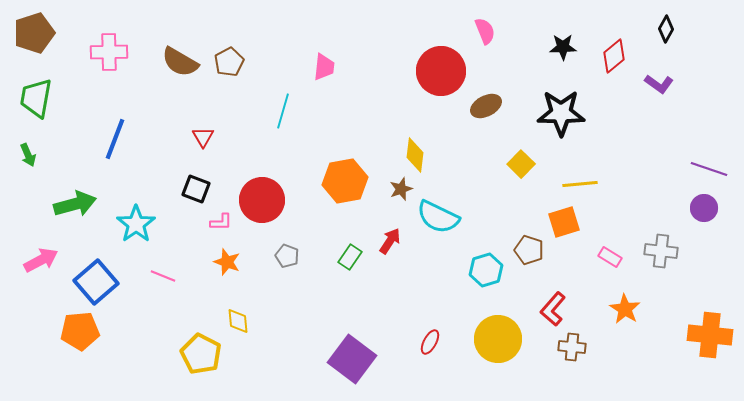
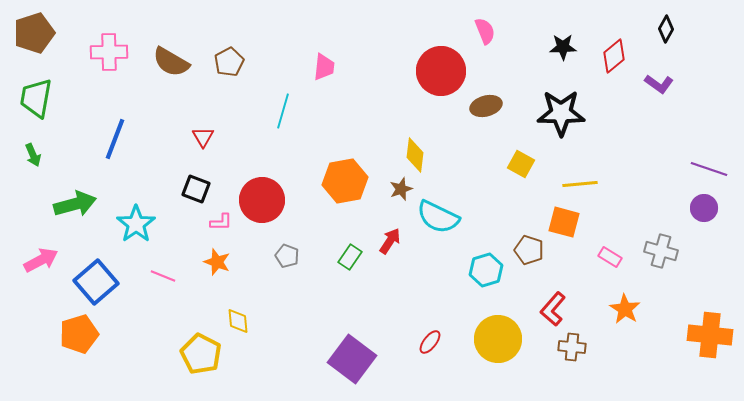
brown semicircle at (180, 62): moved 9 px left
brown ellipse at (486, 106): rotated 12 degrees clockwise
green arrow at (28, 155): moved 5 px right
yellow square at (521, 164): rotated 16 degrees counterclockwise
orange square at (564, 222): rotated 32 degrees clockwise
gray cross at (661, 251): rotated 8 degrees clockwise
orange star at (227, 262): moved 10 px left
orange pentagon at (80, 331): moved 1 px left, 3 px down; rotated 12 degrees counterclockwise
red ellipse at (430, 342): rotated 10 degrees clockwise
